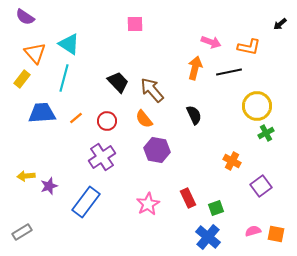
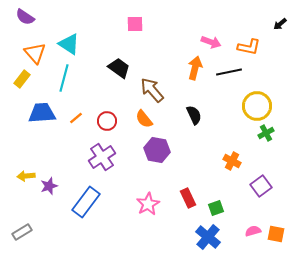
black trapezoid: moved 1 px right, 14 px up; rotated 10 degrees counterclockwise
